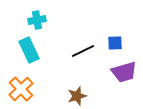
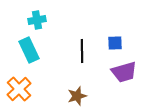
black line: moved 1 px left; rotated 65 degrees counterclockwise
orange cross: moved 2 px left
